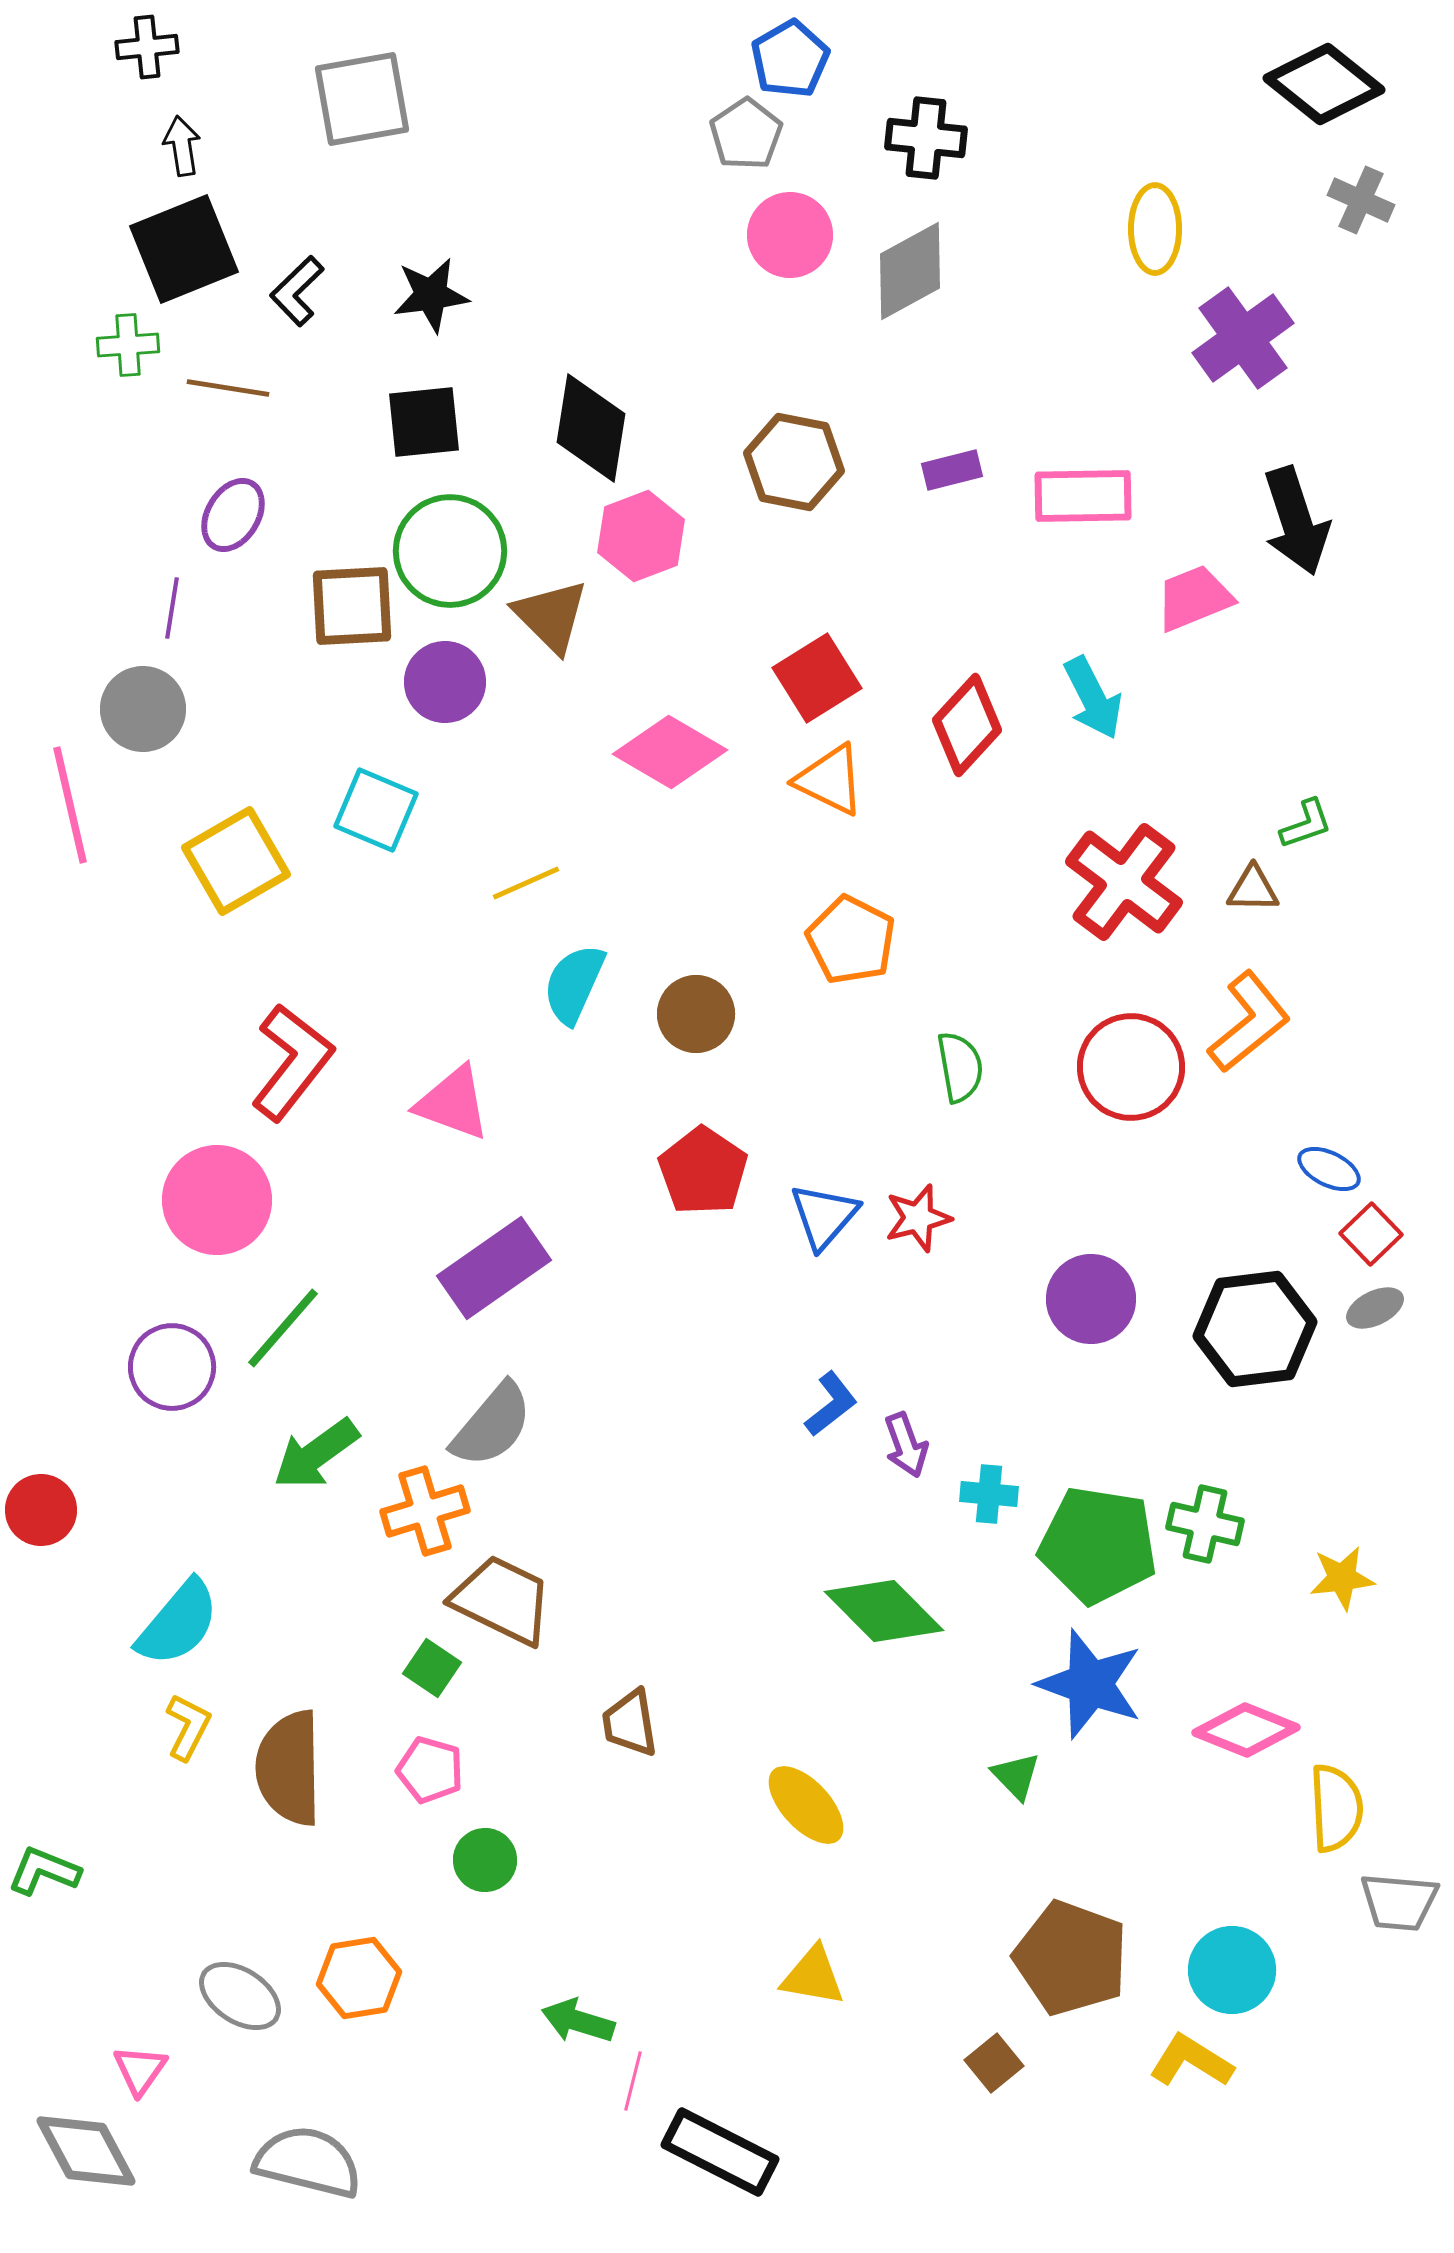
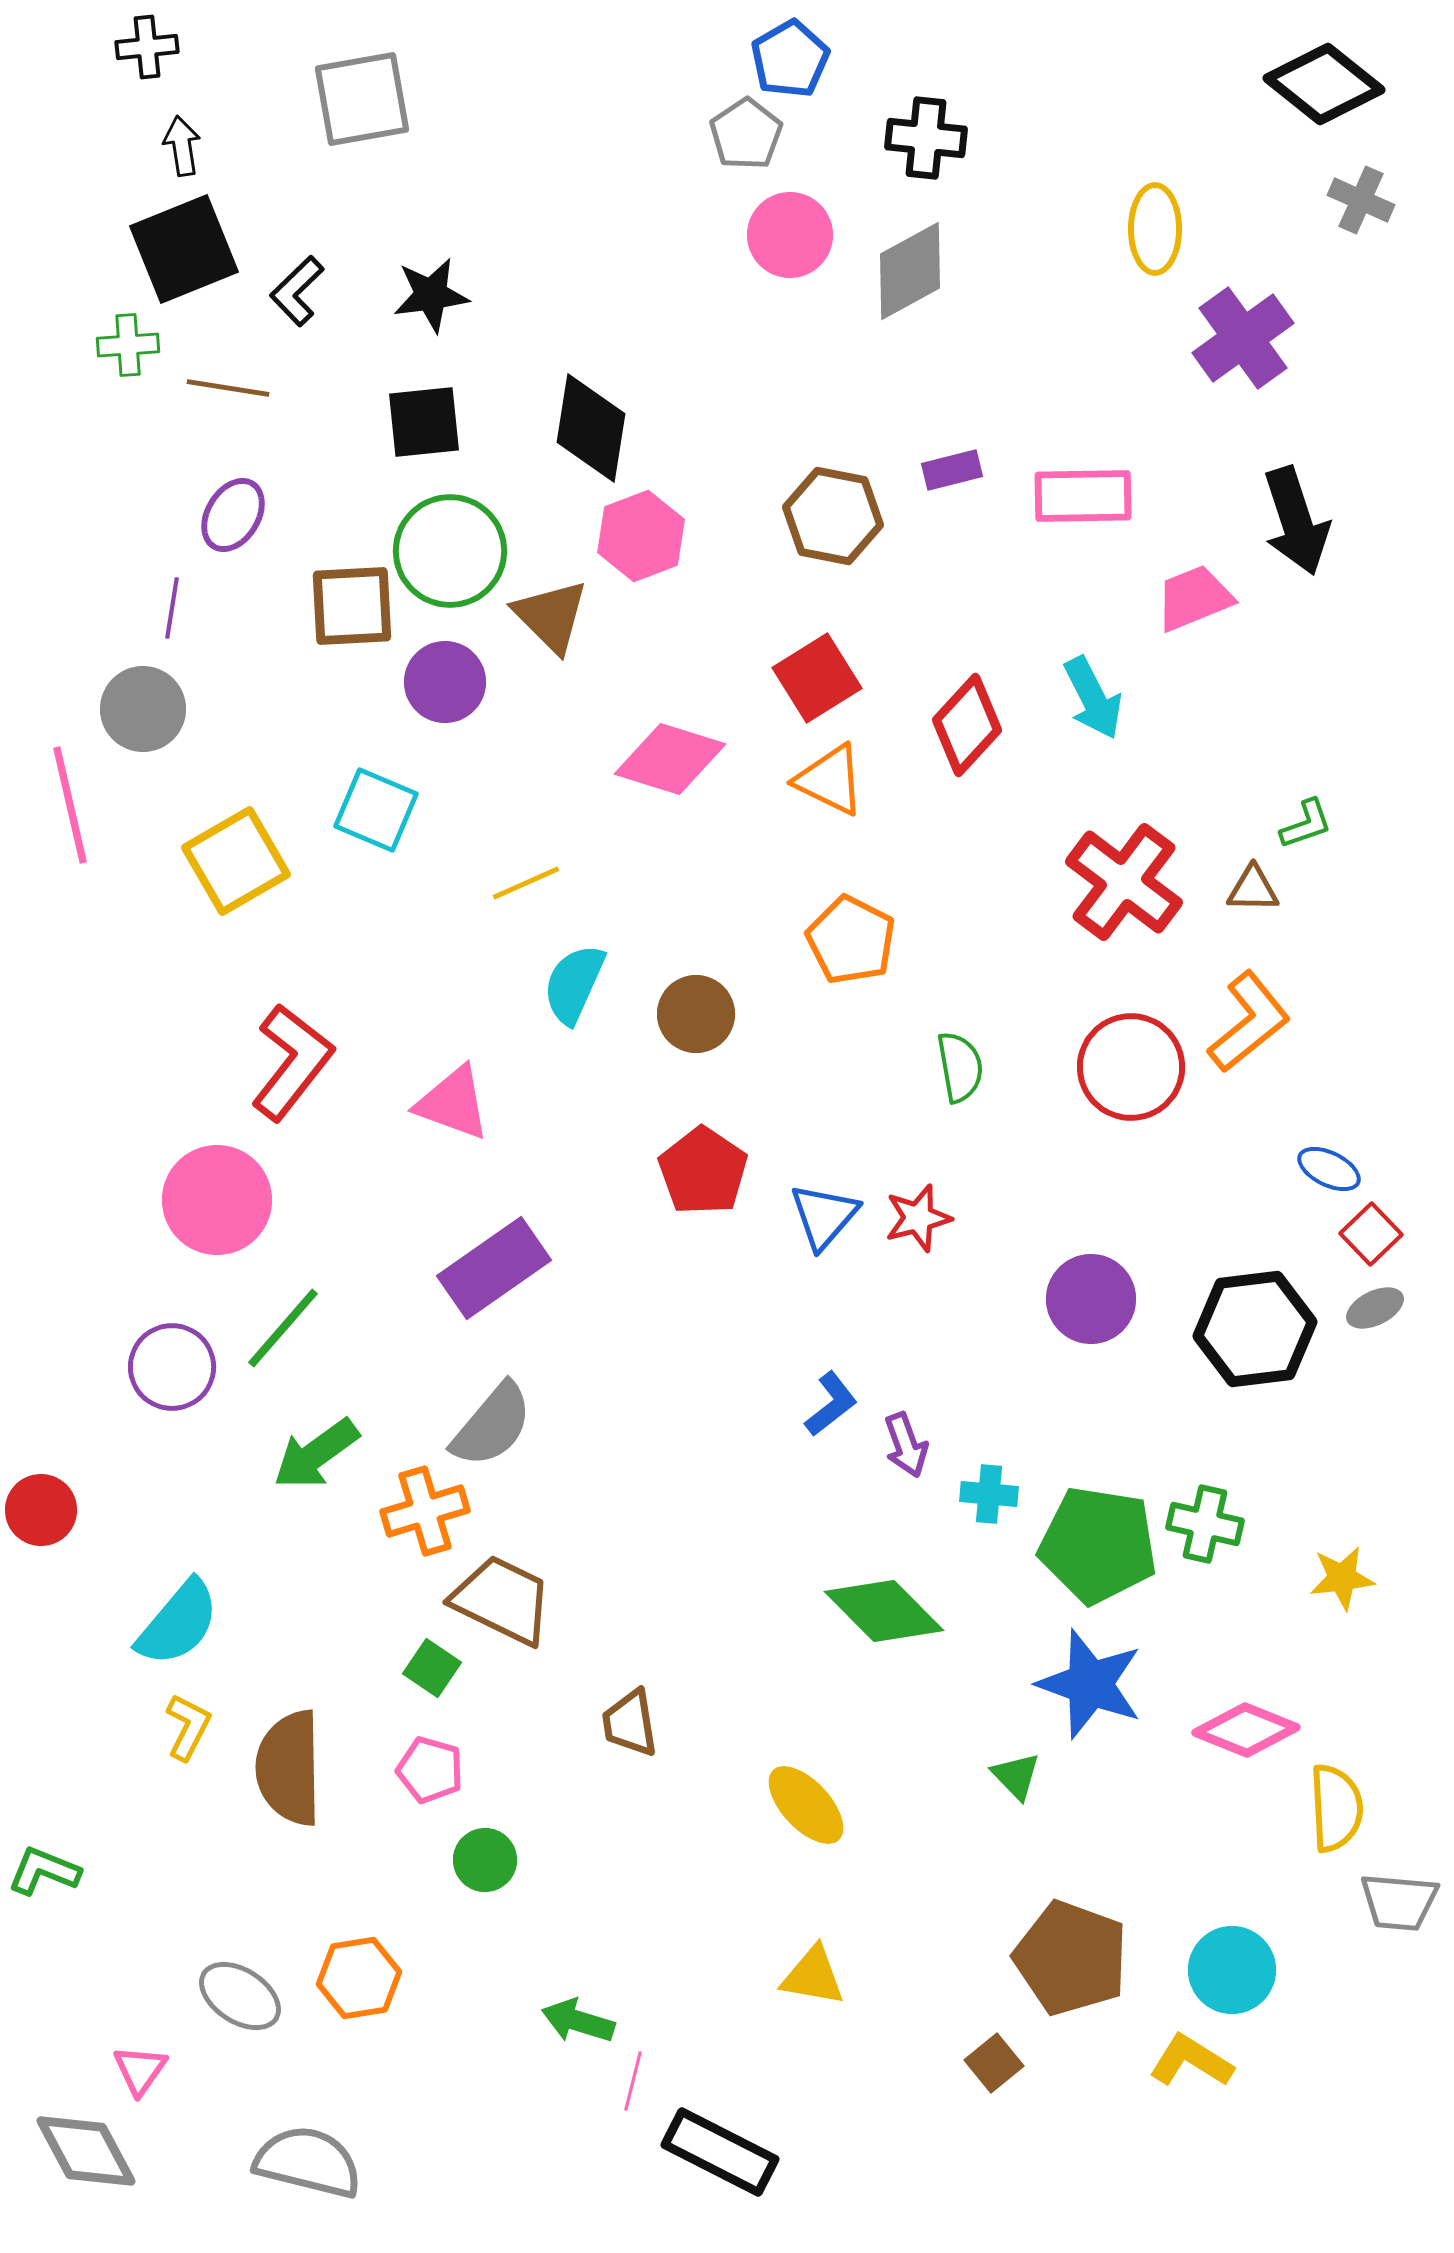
brown hexagon at (794, 462): moved 39 px right, 54 px down
pink diamond at (670, 752): moved 7 px down; rotated 13 degrees counterclockwise
